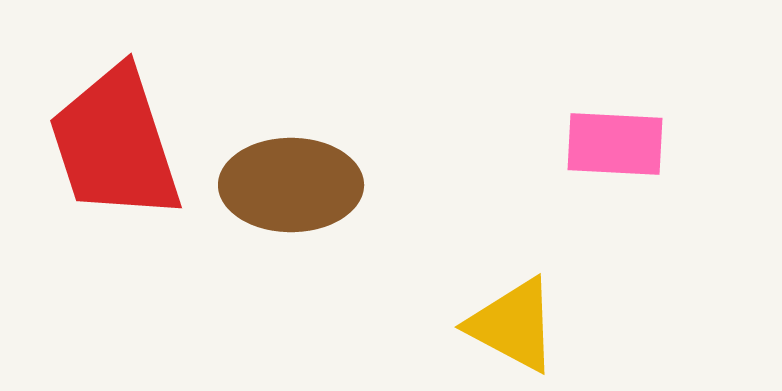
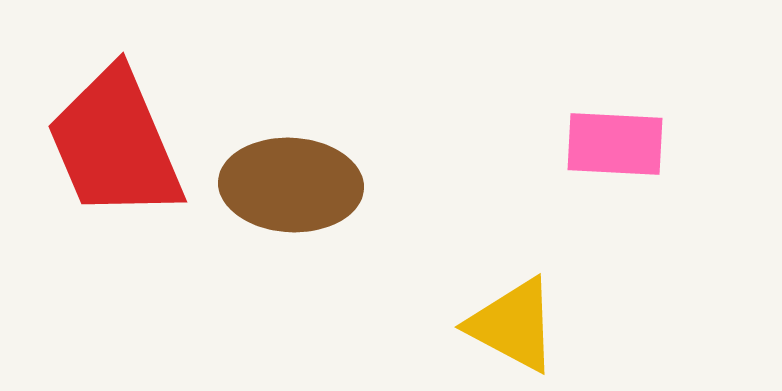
red trapezoid: rotated 5 degrees counterclockwise
brown ellipse: rotated 3 degrees clockwise
